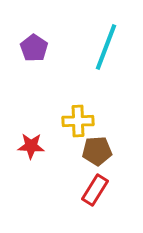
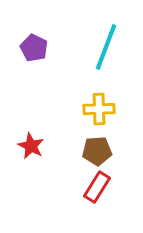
purple pentagon: rotated 8 degrees counterclockwise
yellow cross: moved 21 px right, 12 px up
red star: rotated 24 degrees clockwise
red rectangle: moved 2 px right, 3 px up
